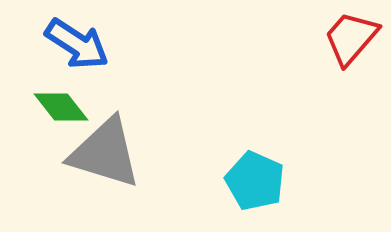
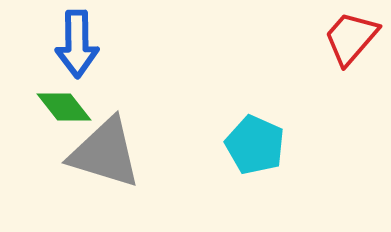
blue arrow: rotated 56 degrees clockwise
green diamond: moved 3 px right
cyan pentagon: moved 36 px up
